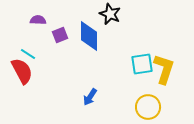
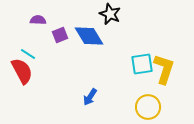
blue diamond: rotated 32 degrees counterclockwise
